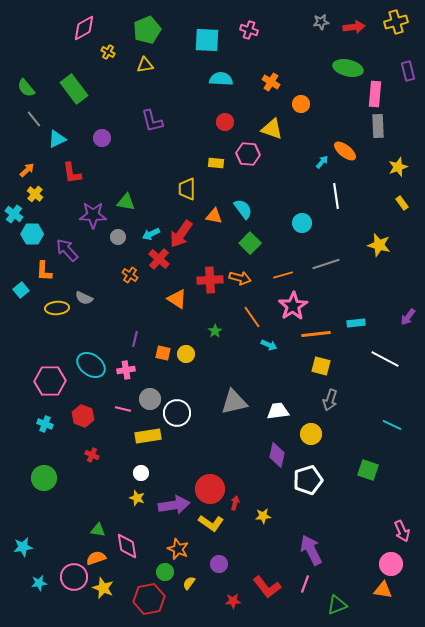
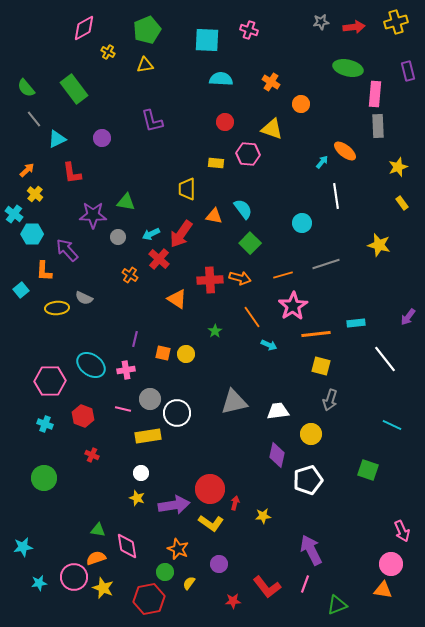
white line at (385, 359): rotated 24 degrees clockwise
